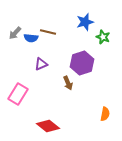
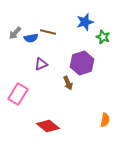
blue semicircle: rotated 16 degrees counterclockwise
orange semicircle: moved 6 px down
